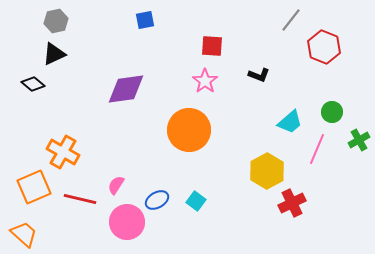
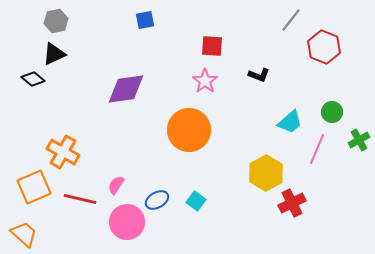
black diamond: moved 5 px up
yellow hexagon: moved 1 px left, 2 px down
